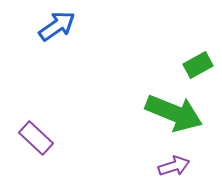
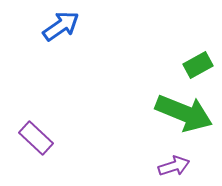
blue arrow: moved 4 px right
green arrow: moved 10 px right
